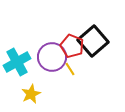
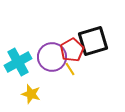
black square: rotated 24 degrees clockwise
red pentagon: moved 4 px down; rotated 20 degrees clockwise
cyan cross: moved 1 px right
yellow star: rotated 30 degrees counterclockwise
